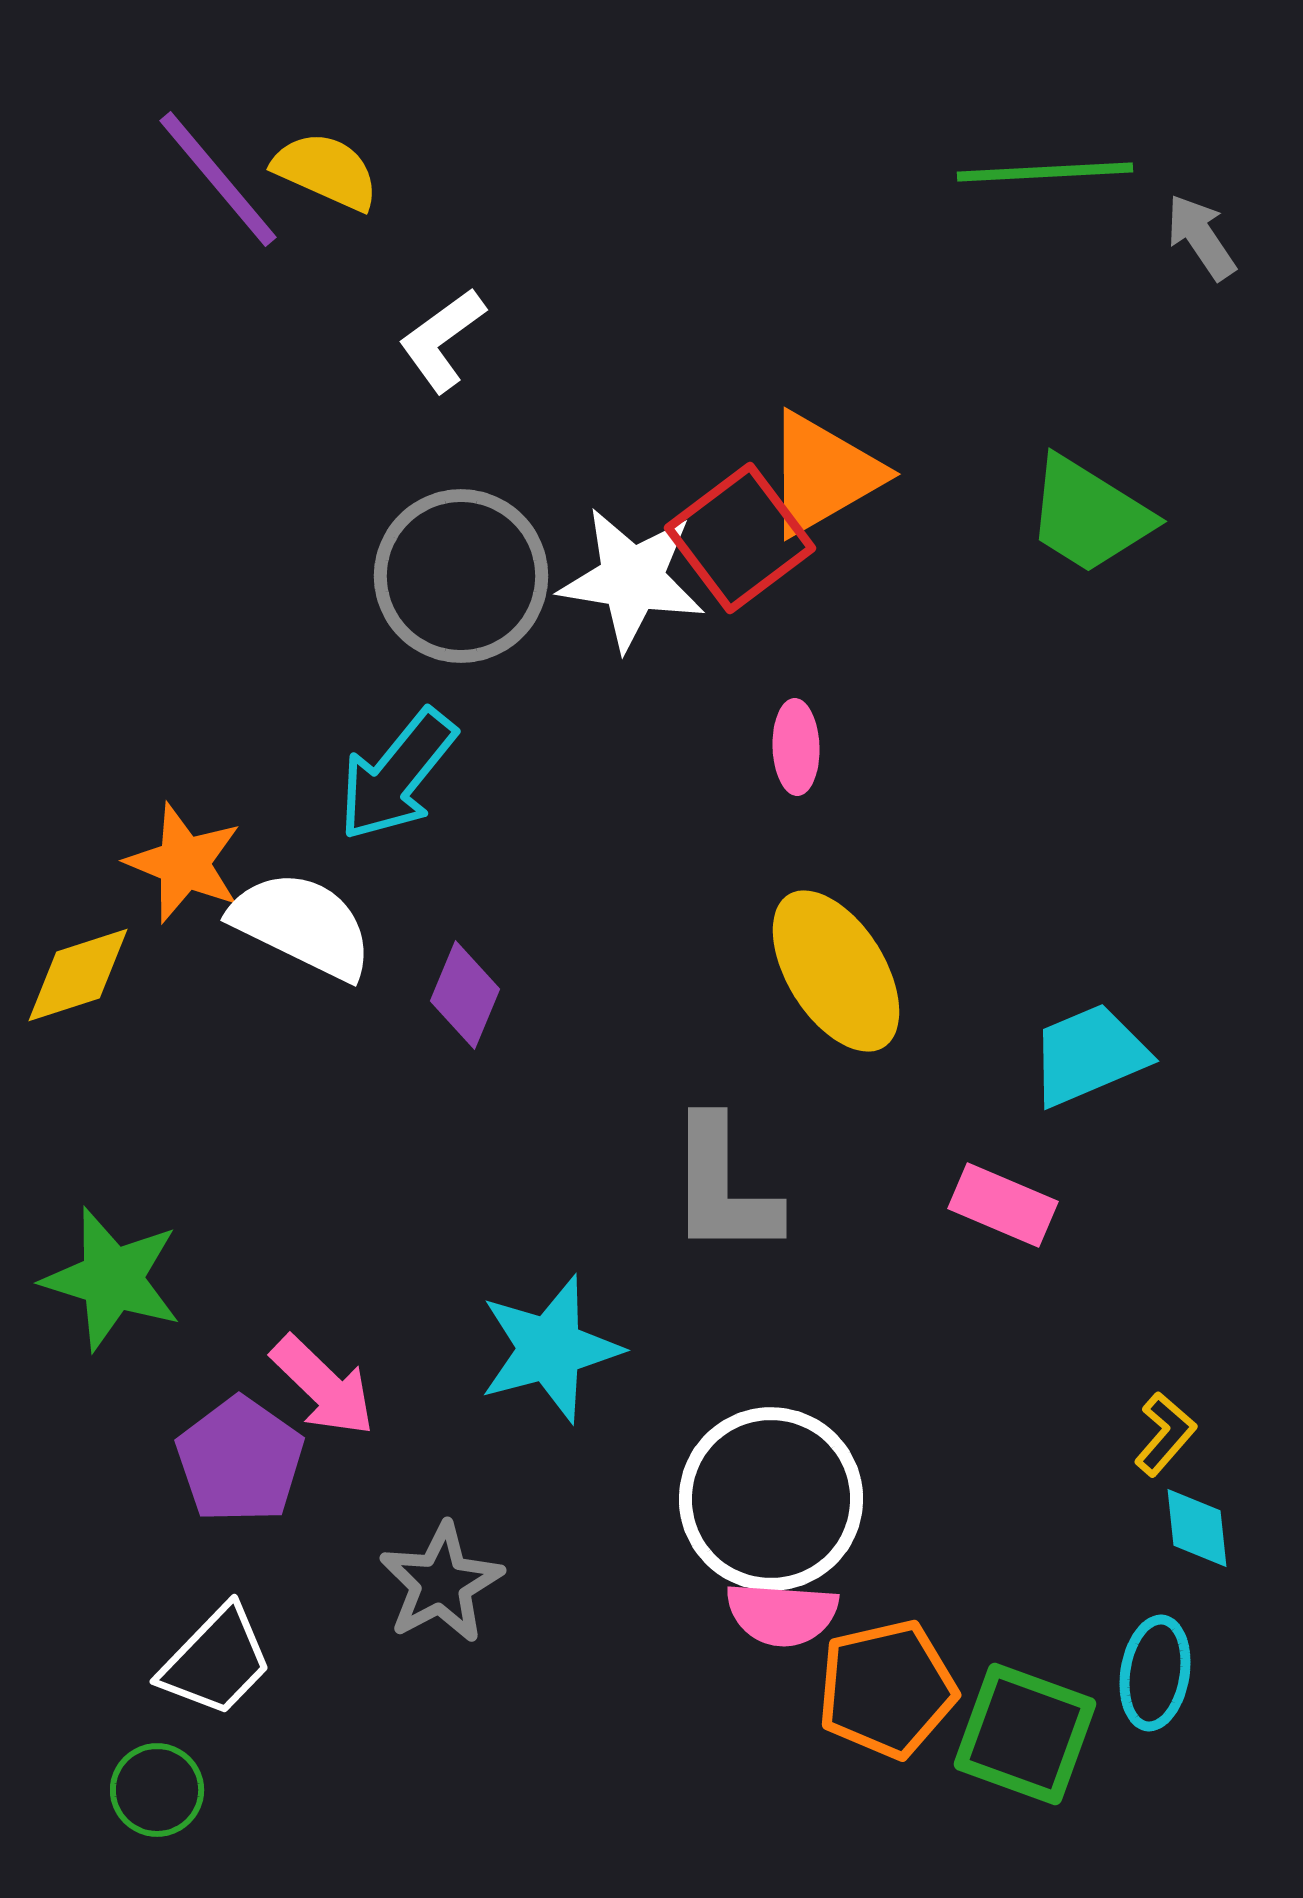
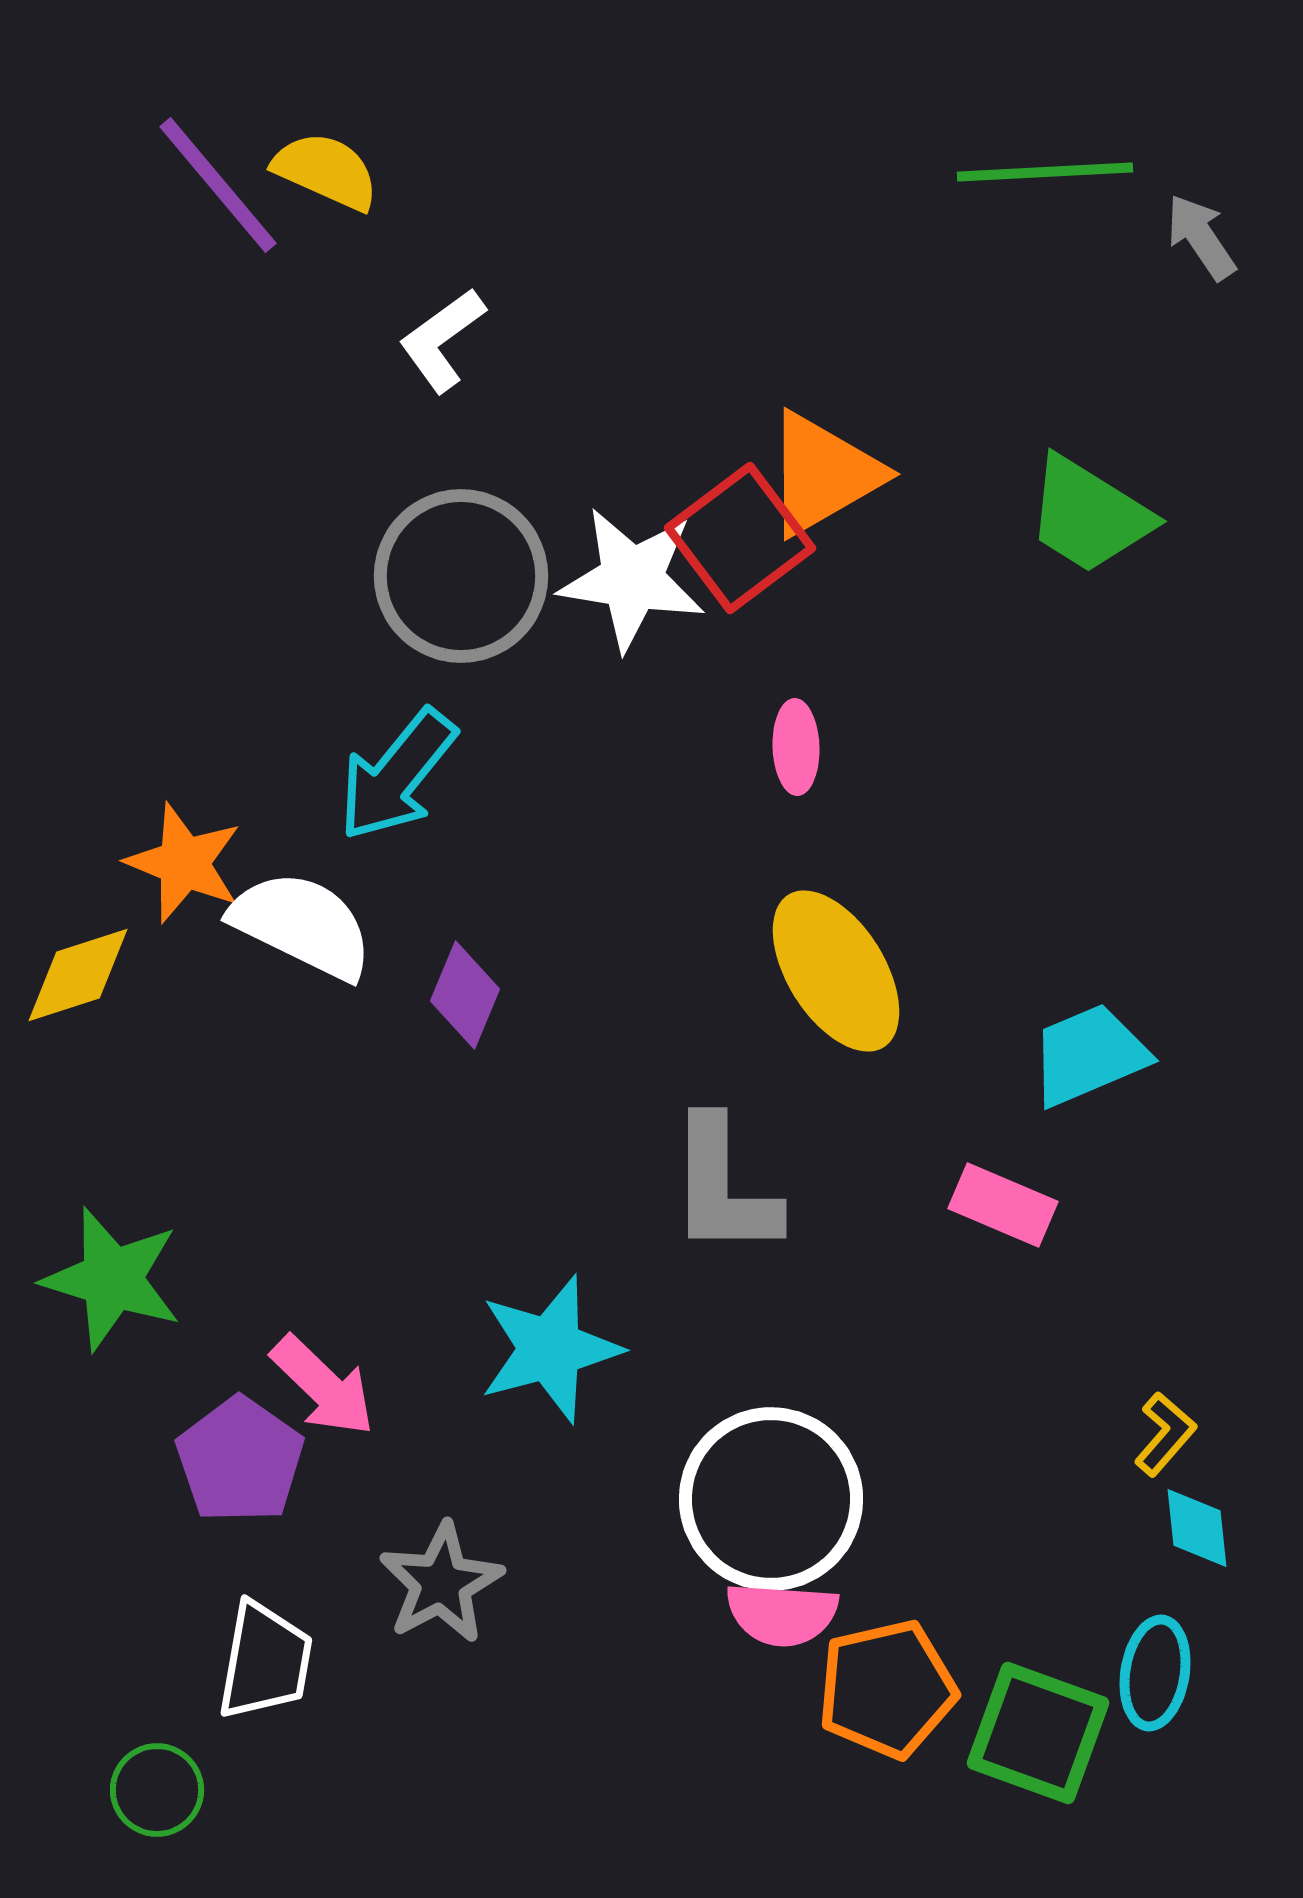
purple line: moved 6 px down
white trapezoid: moved 49 px right; rotated 34 degrees counterclockwise
green square: moved 13 px right, 1 px up
